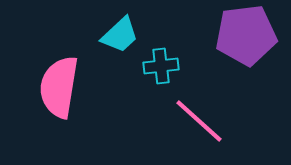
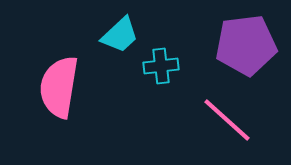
purple pentagon: moved 10 px down
pink line: moved 28 px right, 1 px up
